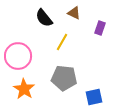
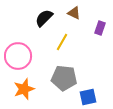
black semicircle: rotated 84 degrees clockwise
orange star: rotated 20 degrees clockwise
blue square: moved 6 px left
